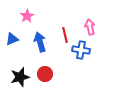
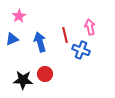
pink star: moved 8 px left
blue cross: rotated 12 degrees clockwise
black star: moved 3 px right, 3 px down; rotated 18 degrees clockwise
